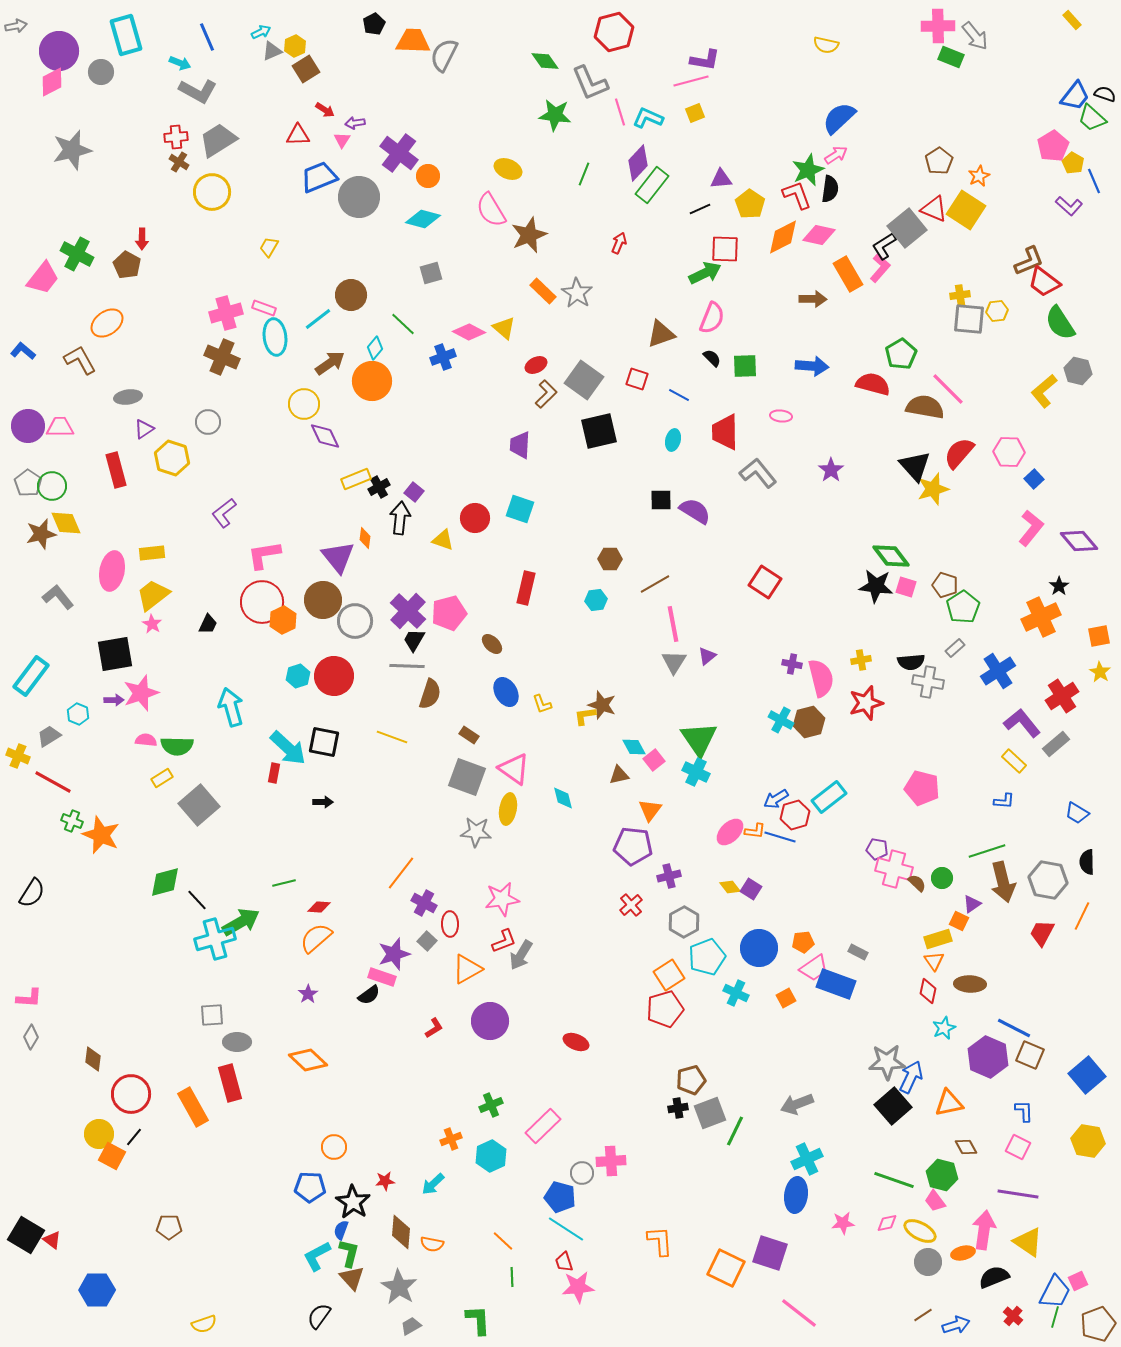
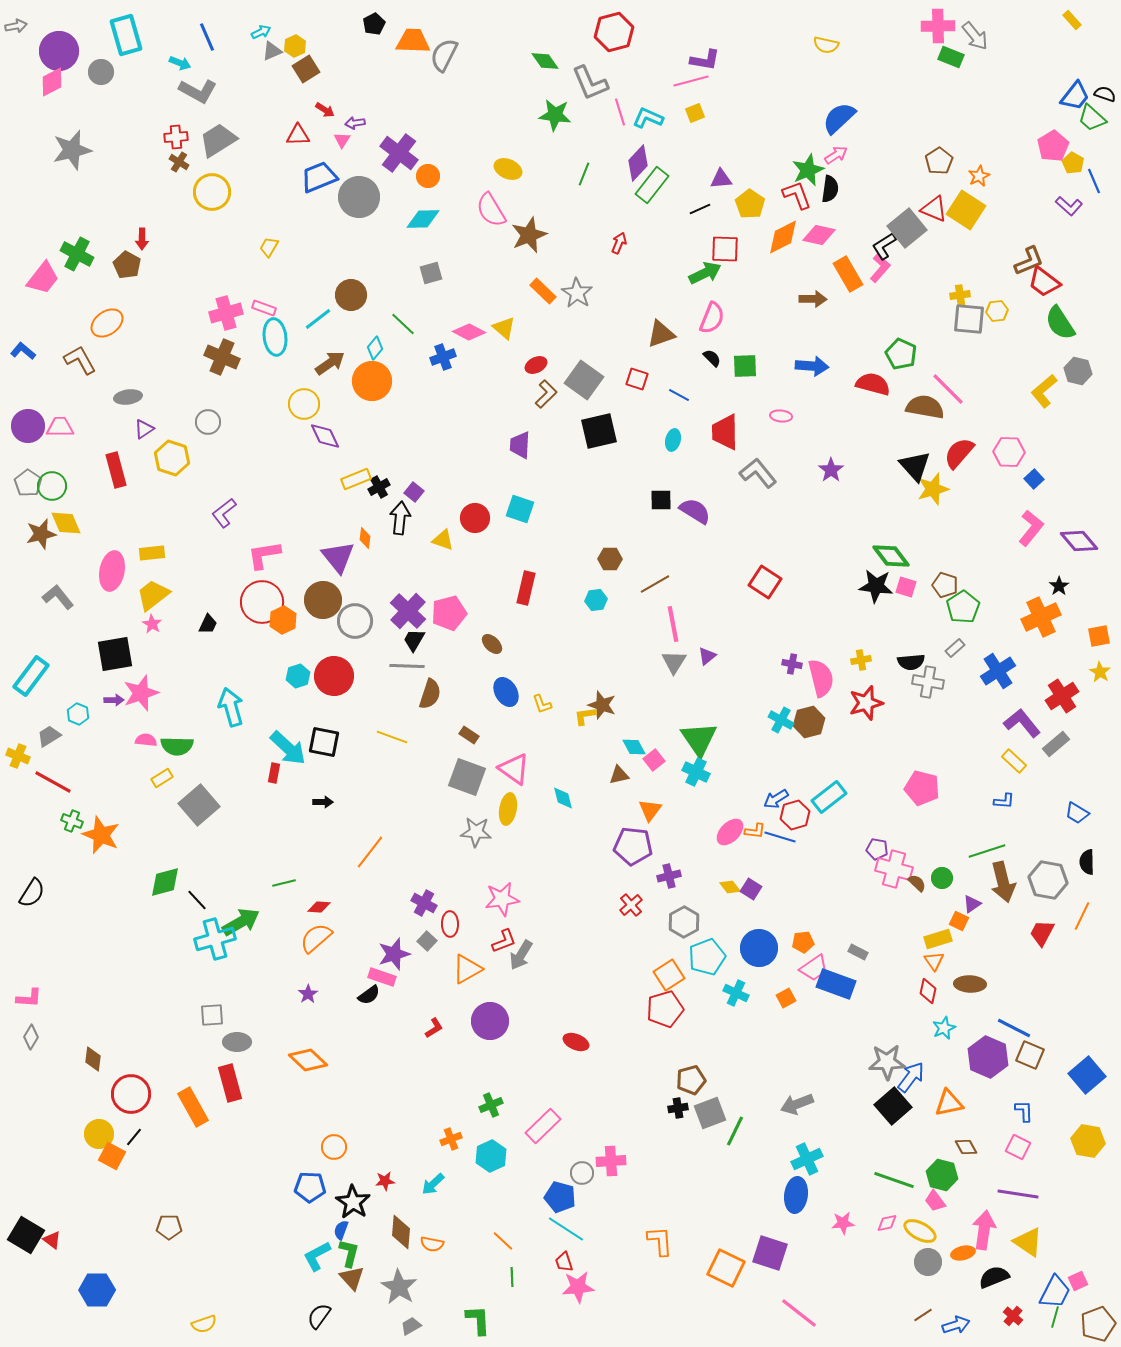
cyan diamond at (423, 219): rotated 16 degrees counterclockwise
green pentagon at (901, 354): rotated 16 degrees counterclockwise
orange line at (401, 873): moved 31 px left, 21 px up
blue arrow at (911, 1077): rotated 12 degrees clockwise
